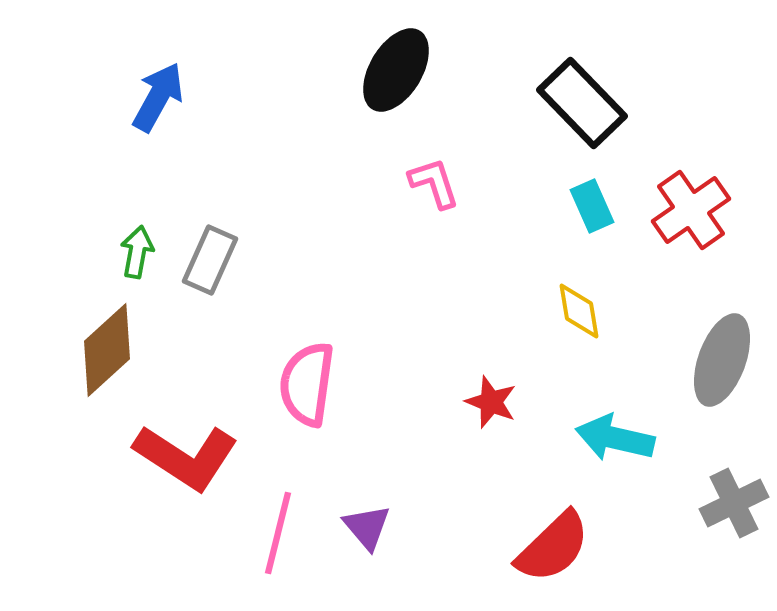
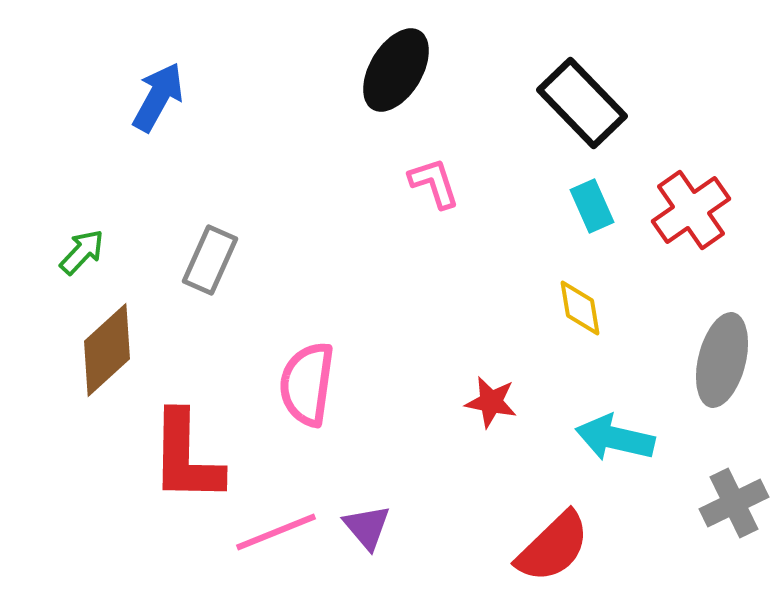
green arrow: moved 55 px left; rotated 33 degrees clockwise
yellow diamond: moved 1 px right, 3 px up
gray ellipse: rotated 6 degrees counterclockwise
red star: rotated 10 degrees counterclockwise
red L-shape: rotated 58 degrees clockwise
pink line: moved 2 px left, 1 px up; rotated 54 degrees clockwise
